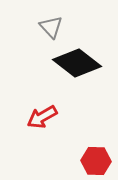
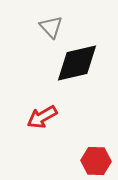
black diamond: rotated 51 degrees counterclockwise
